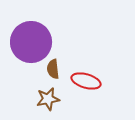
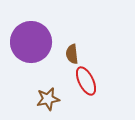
brown semicircle: moved 19 px right, 15 px up
red ellipse: rotated 48 degrees clockwise
